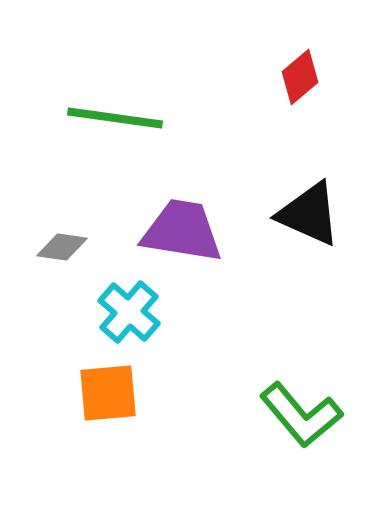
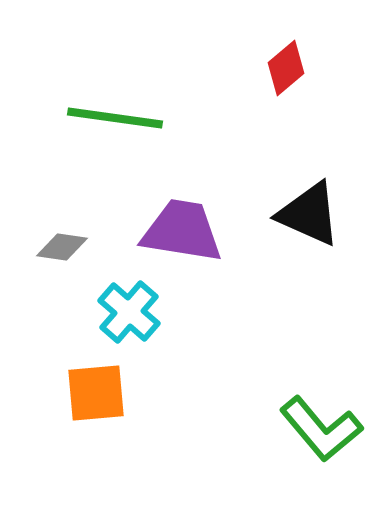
red diamond: moved 14 px left, 9 px up
orange square: moved 12 px left
green L-shape: moved 20 px right, 14 px down
